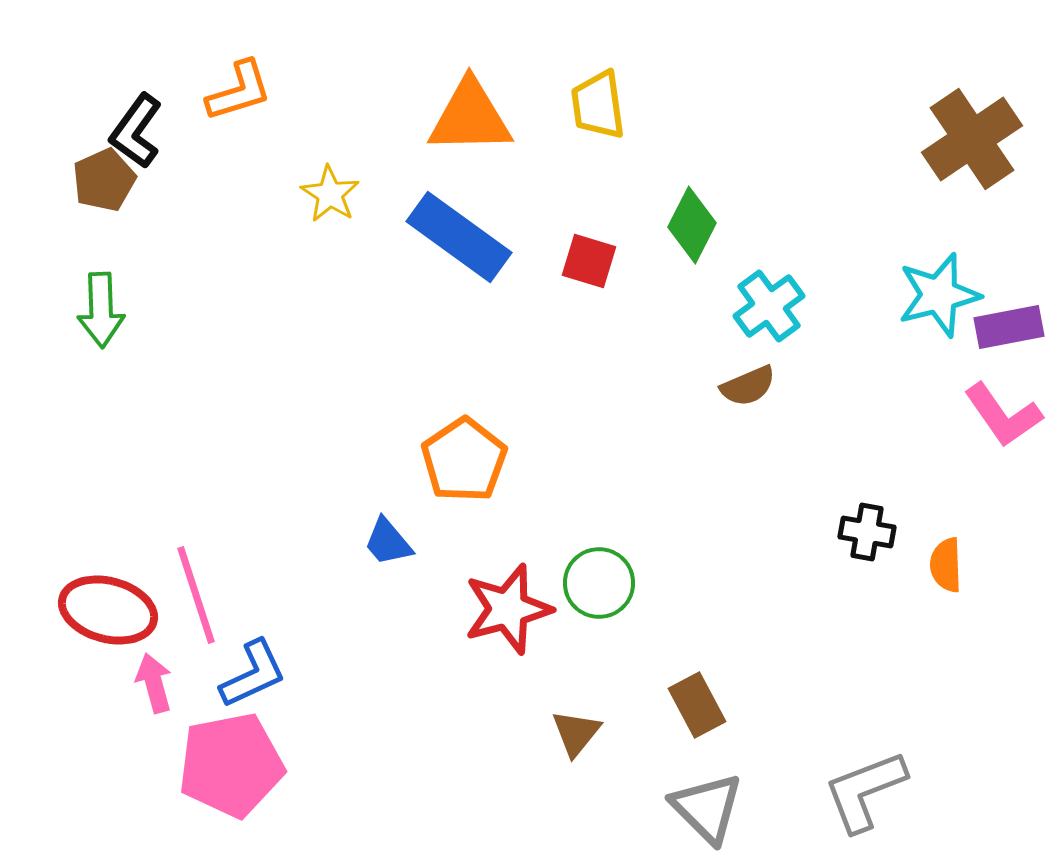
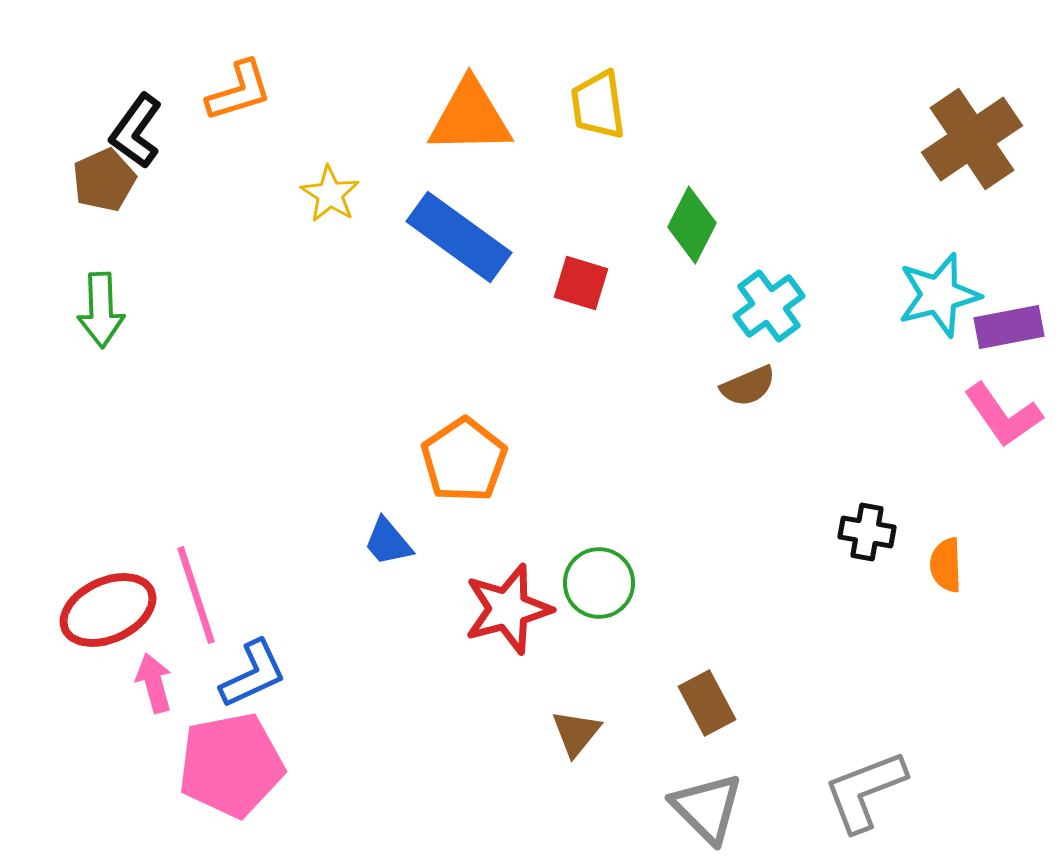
red square: moved 8 px left, 22 px down
red ellipse: rotated 40 degrees counterclockwise
brown rectangle: moved 10 px right, 2 px up
